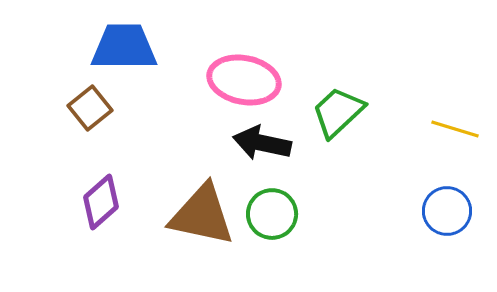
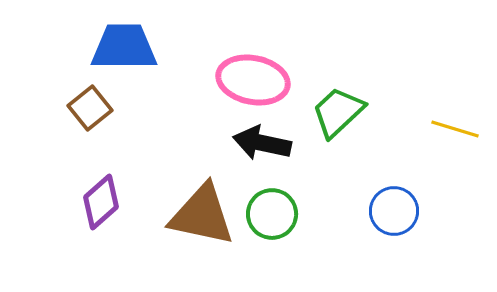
pink ellipse: moved 9 px right
blue circle: moved 53 px left
